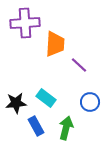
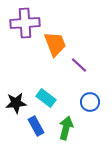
orange trapezoid: rotated 24 degrees counterclockwise
